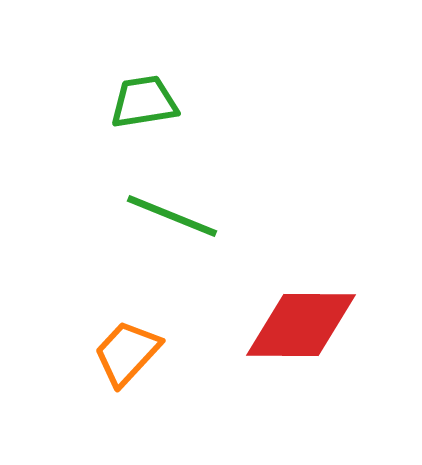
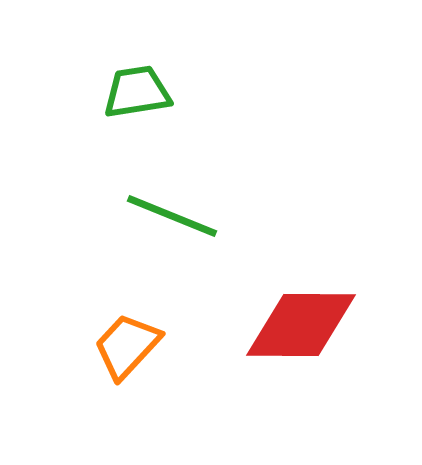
green trapezoid: moved 7 px left, 10 px up
orange trapezoid: moved 7 px up
